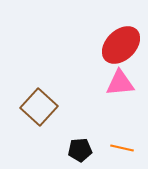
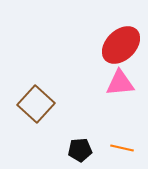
brown square: moved 3 px left, 3 px up
